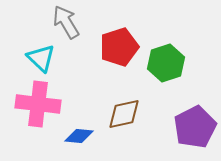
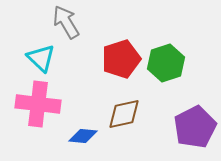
red pentagon: moved 2 px right, 12 px down
blue diamond: moved 4 px right
